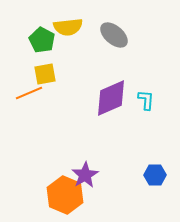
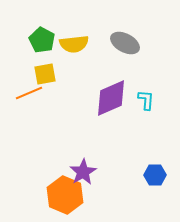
yellow semicircle: moved 6 px right, 17 px down
gray ellipse: moved 11 px right, 8 px down; rotated 12 degrees counterclockwise
purple star: moved 2 px left, 3 px up
